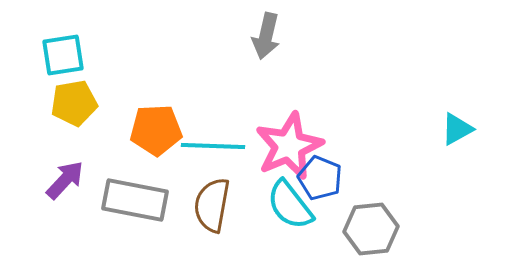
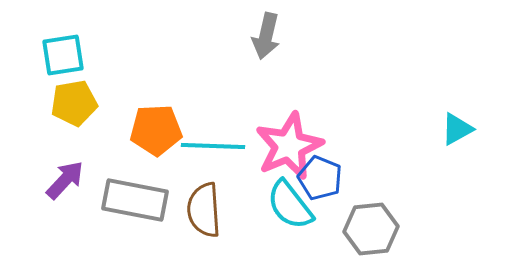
brown semicircle: moved 8 px left, 5 px down; rotated 14 degrees counterclockwise
